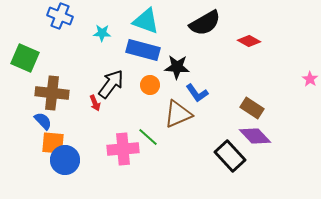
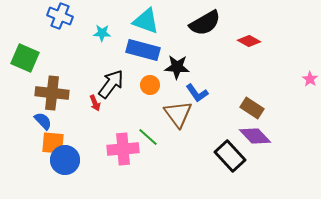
brown triangle: rotated 44 degrees counterclockwise
